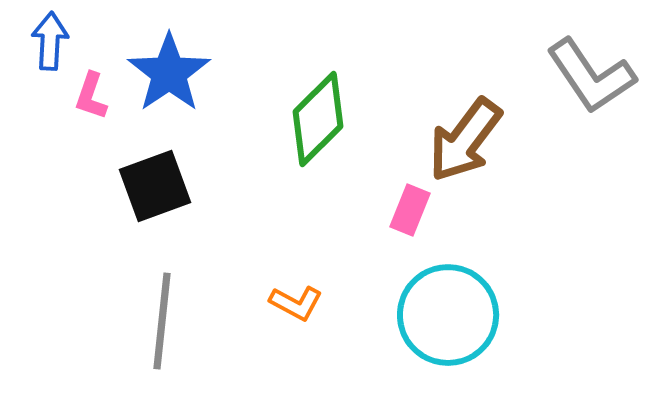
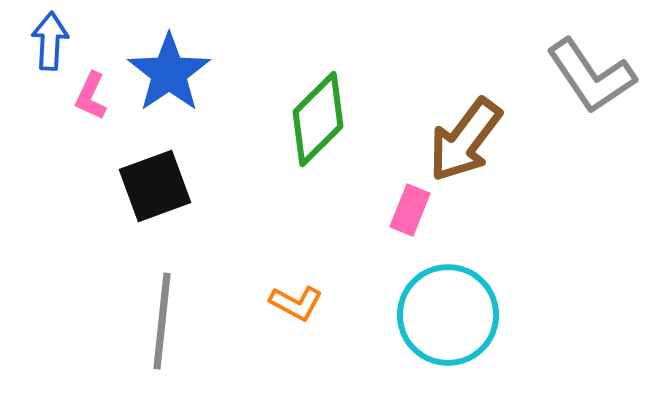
pink L-shape: rotated 6 degrees clockwise
